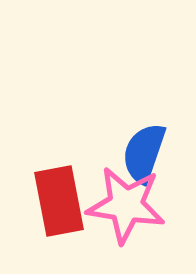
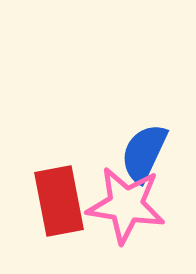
blue semicircle: rotated 6 degrees clockwise
